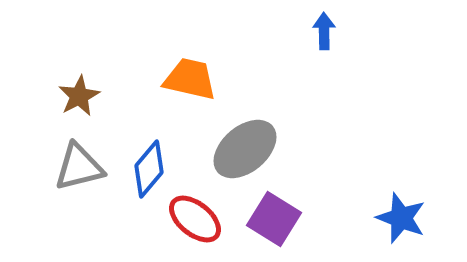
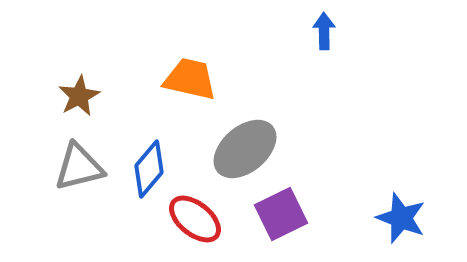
purple square: moved 7 px right, 5 px up; rotated 32 degrees clockwise
